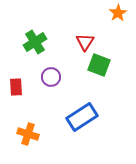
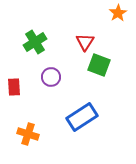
red rectangle: moved 2 px left
